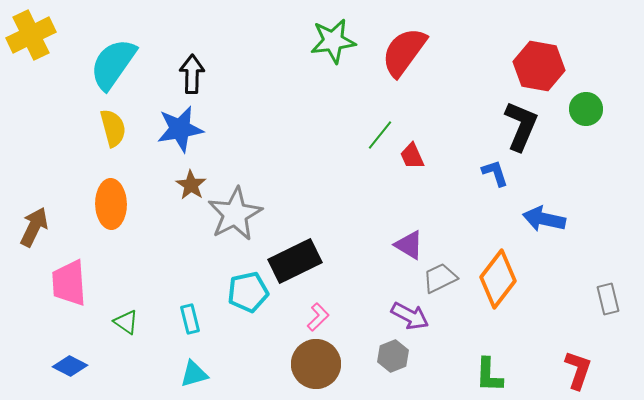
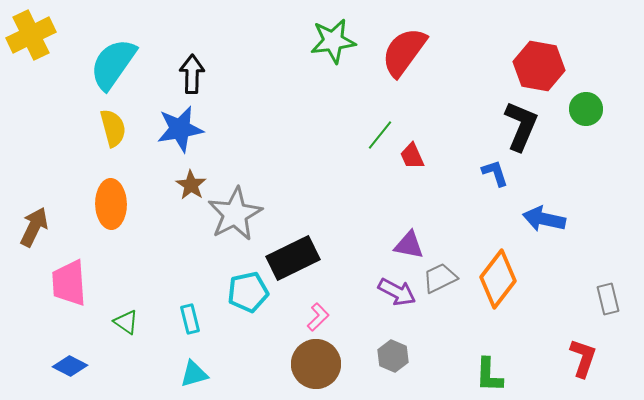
purple triangle: rotated 20 degrees counterclockwise
black rectangle: moved 2 px left, 3 px up
purple arrow: moved 13 px left, 24 px up
gray hexagon: rotated 16 degrees counterclockwise
red L-shape: moved 5 px right, 12 px up
